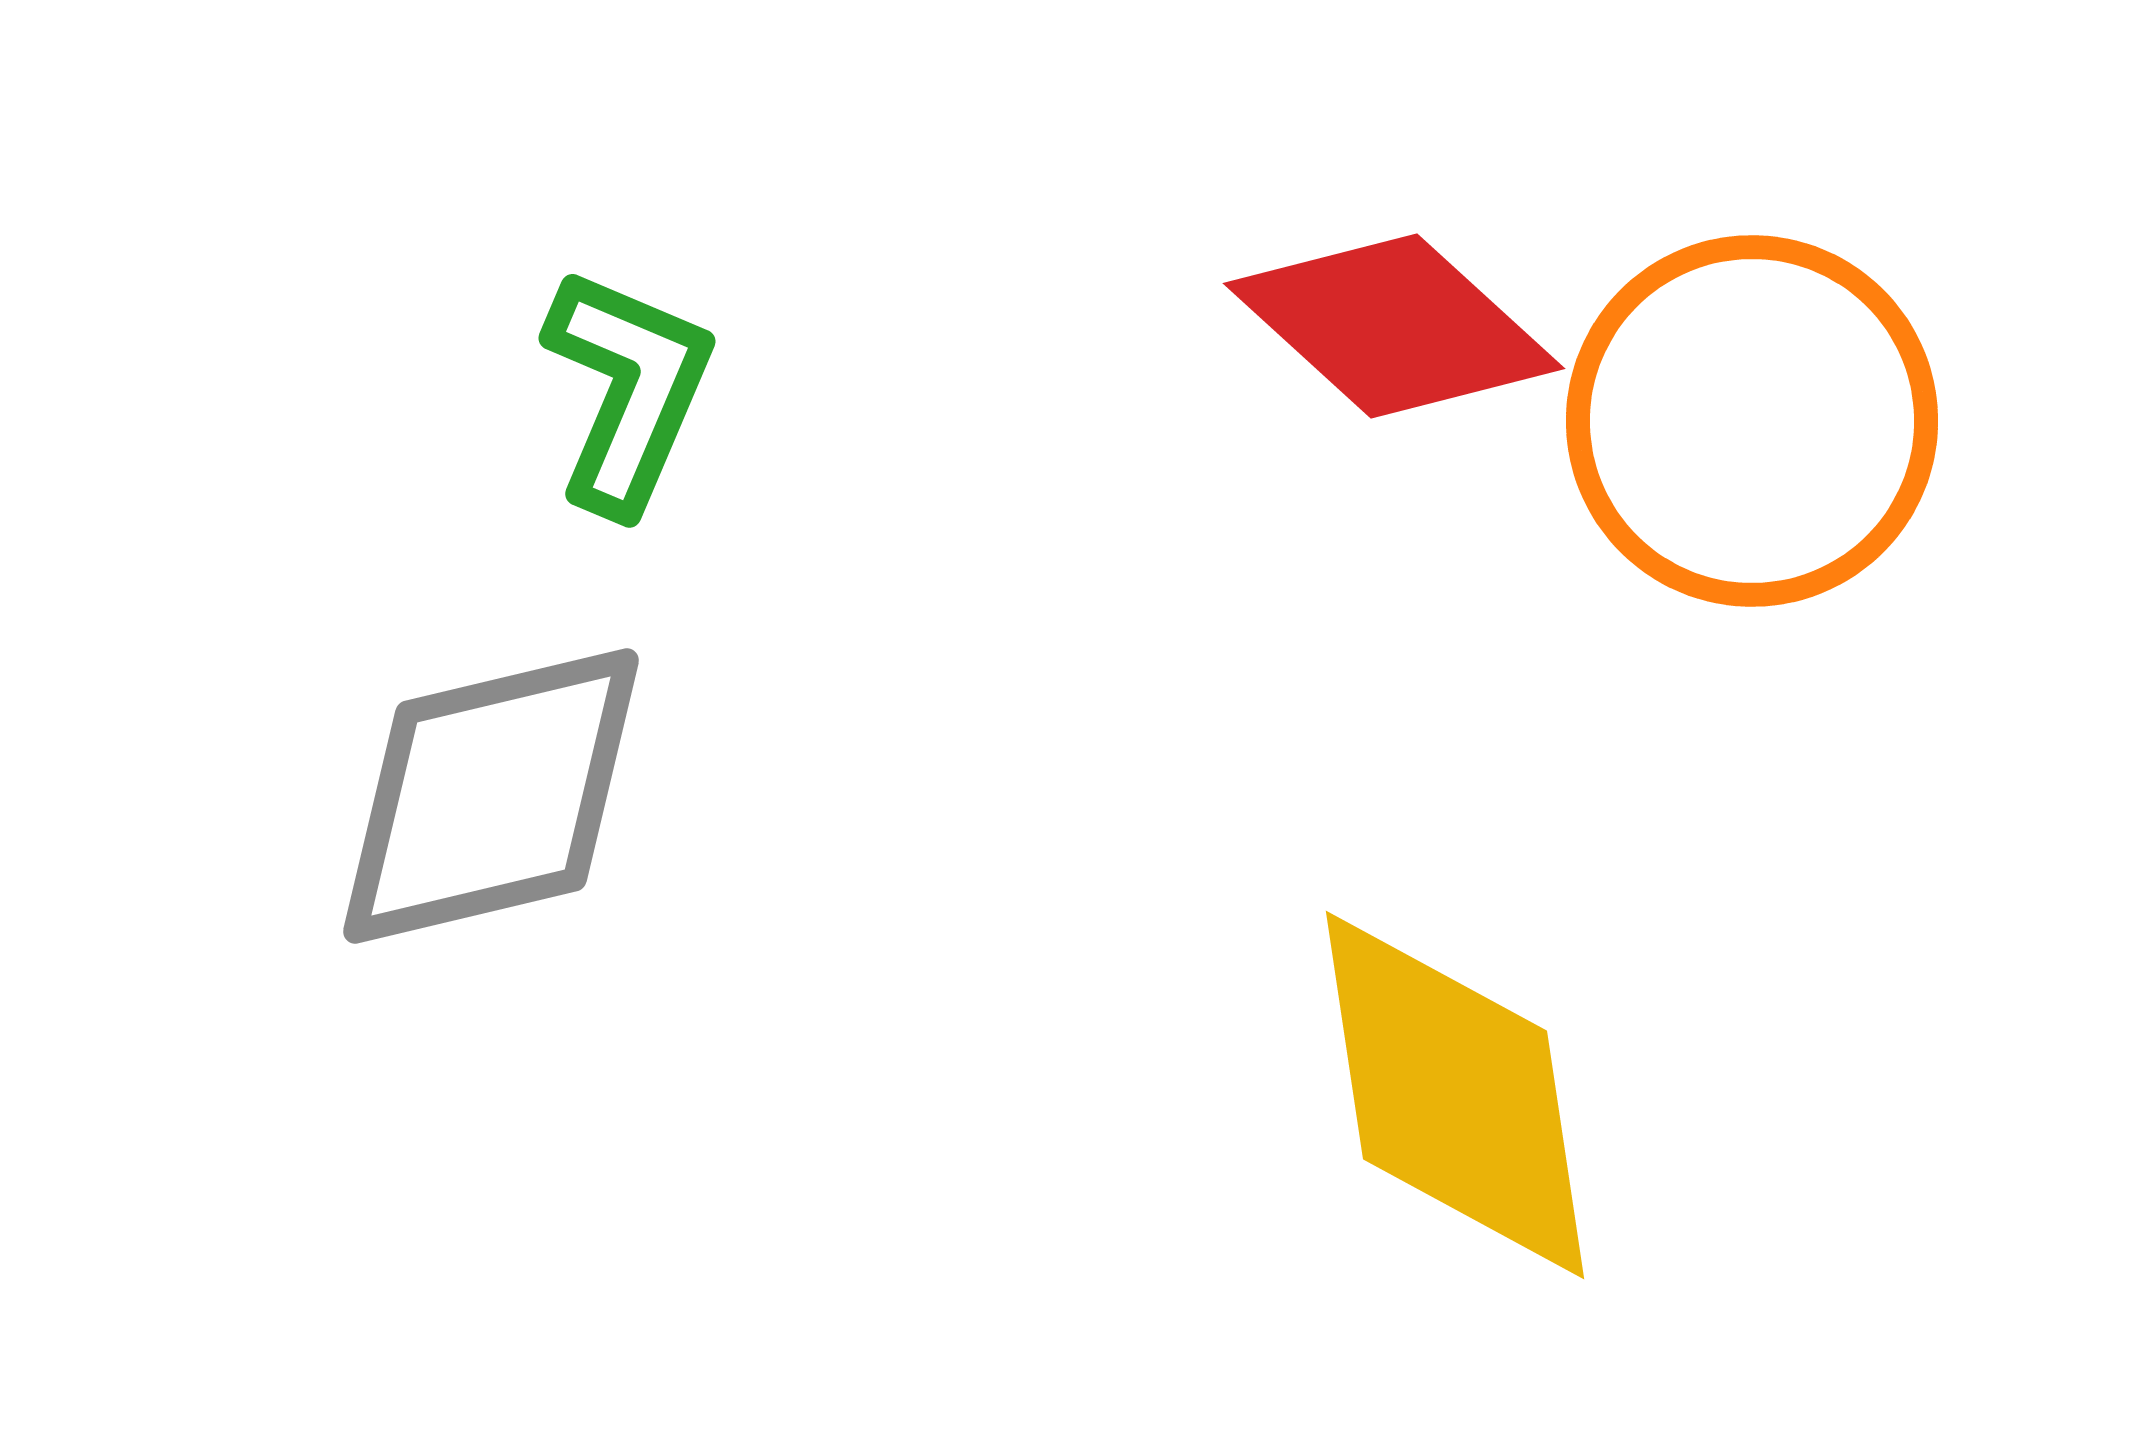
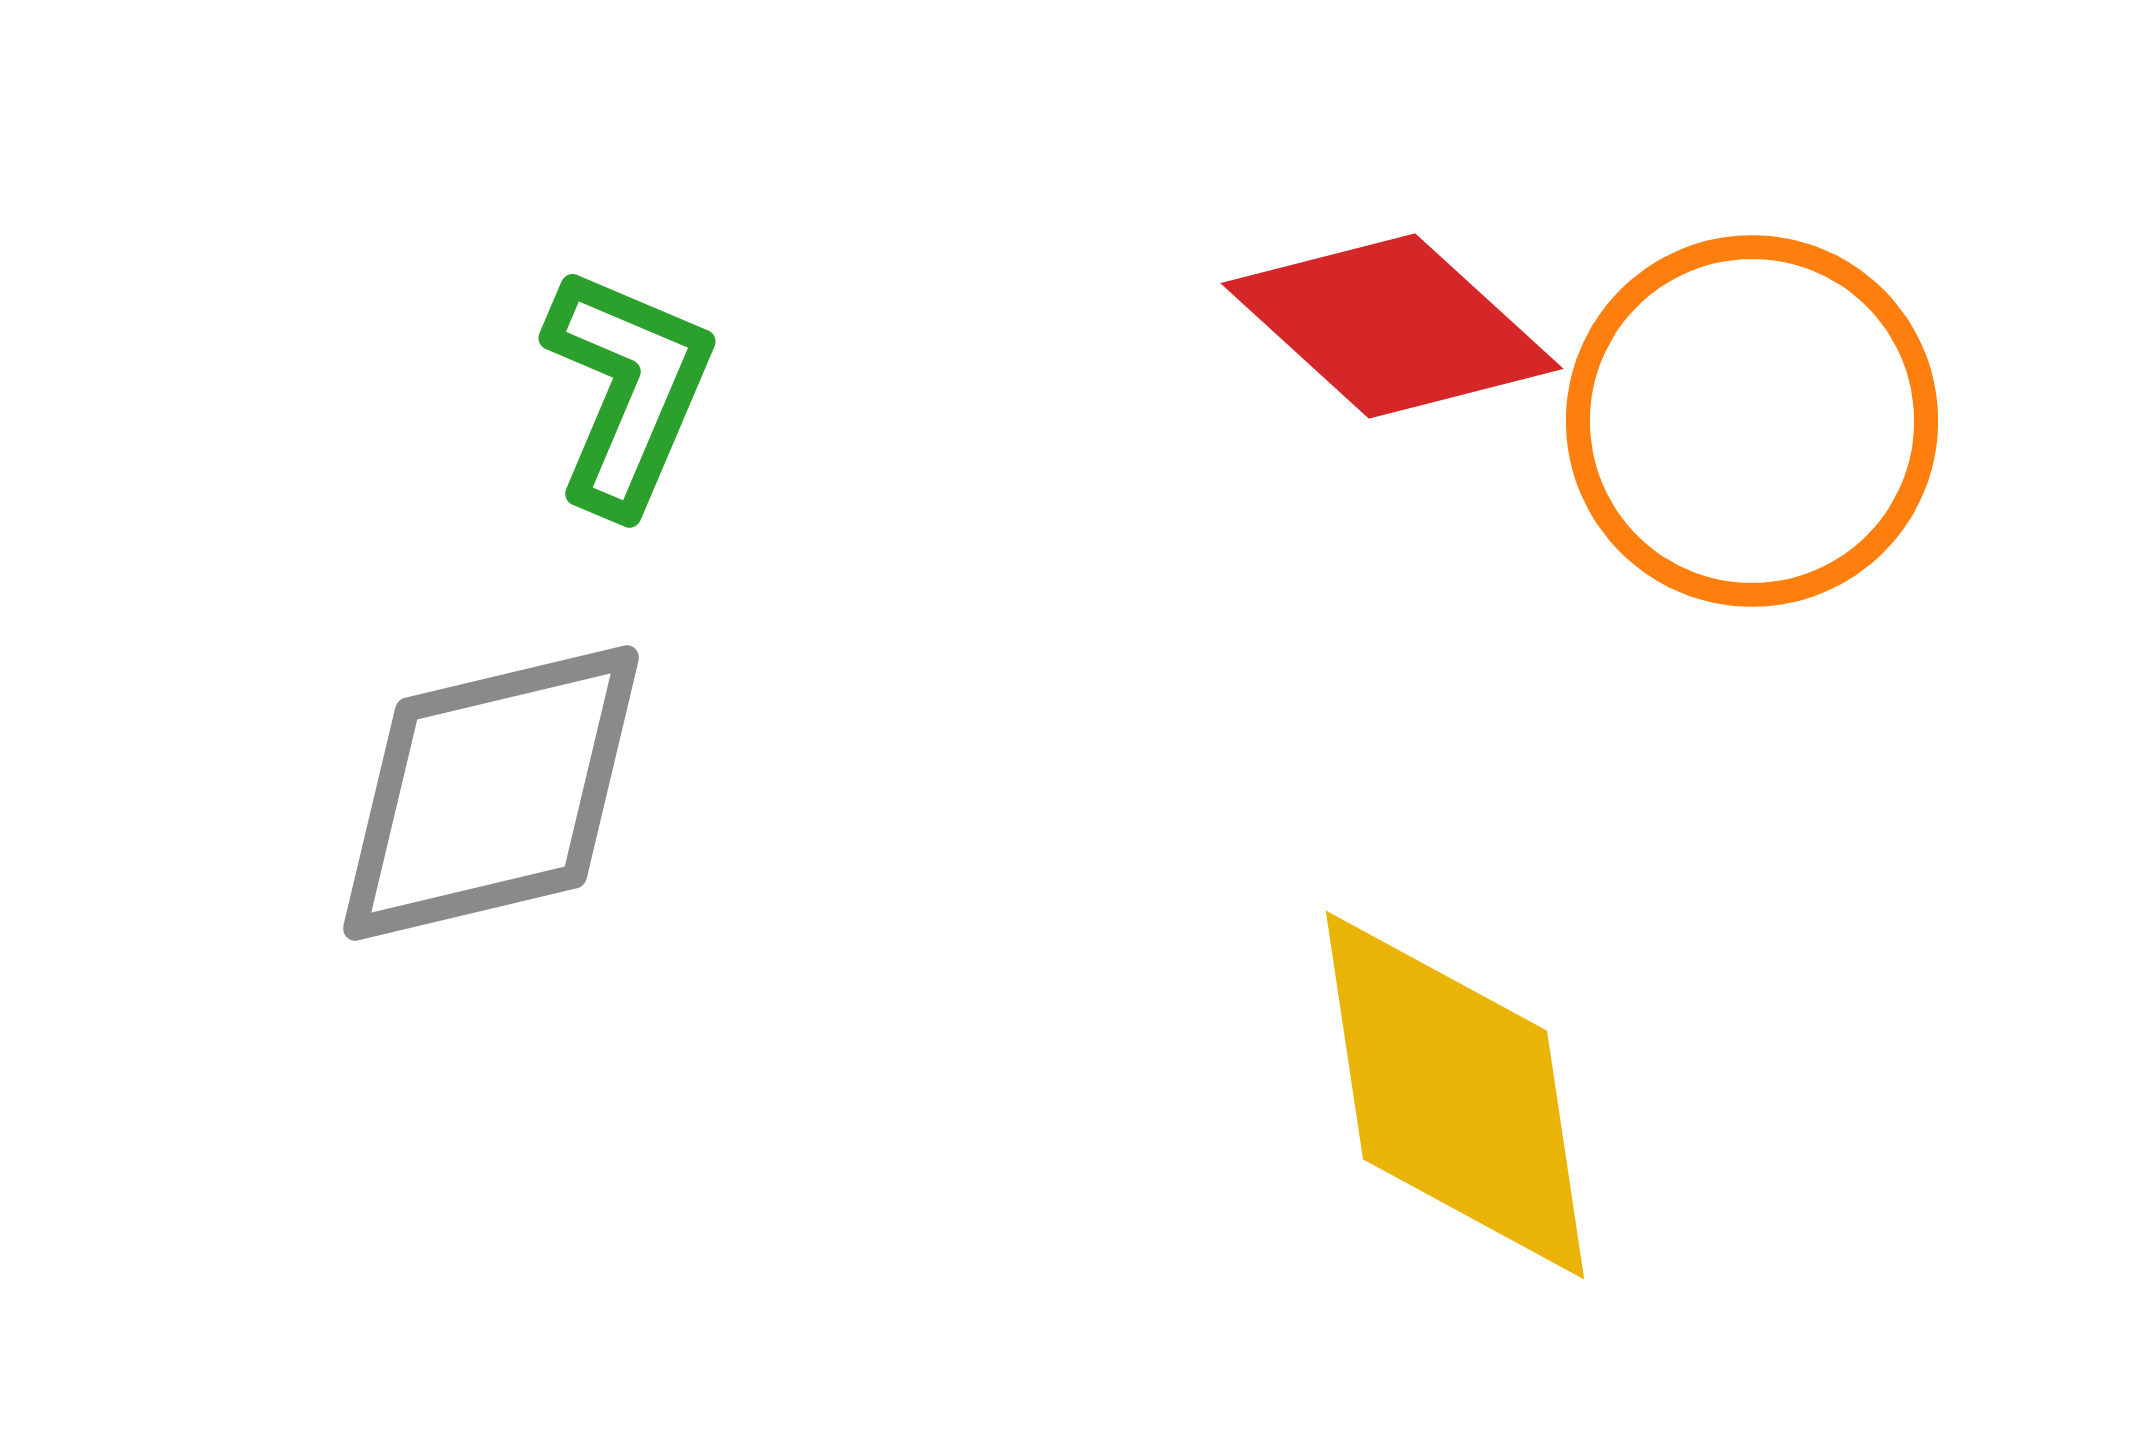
red diamond: moved 2 px left
gray diamond: moved 3 px up
